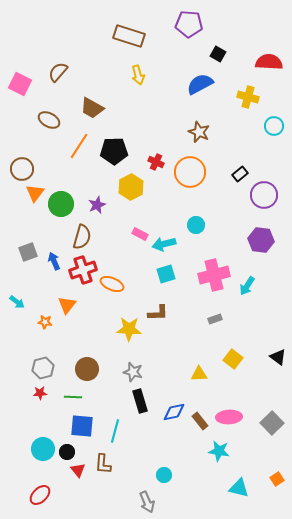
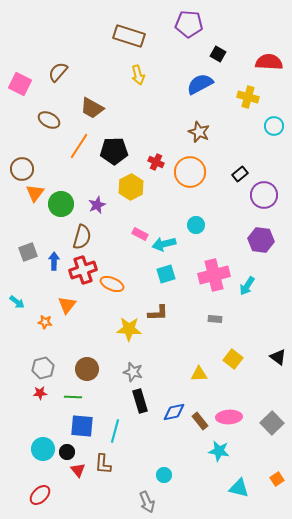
blue arrow at (54, 261): rotated 24 degrees clockwise
gray rectangle at (215, 319): rotated 24 degrees clockwise
